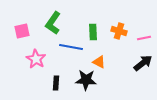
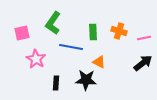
pink square: moved 2 px down
